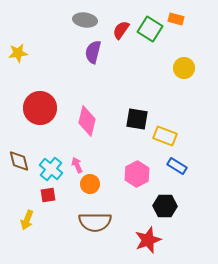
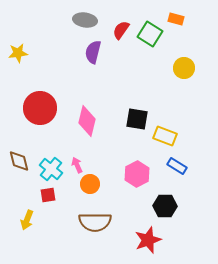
green square: moved 5 px down
